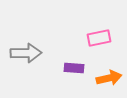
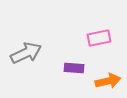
gray arrow: rotated 24 degrees counterclockwise
orange arrow: moved 1 px left, 3 px down
